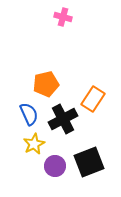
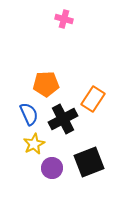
pink cross: moved 1 px right, 2 px down
orange pentagon: rotated 10 degrees clockwise
purple circle: moved 3 px left, 2 px down
